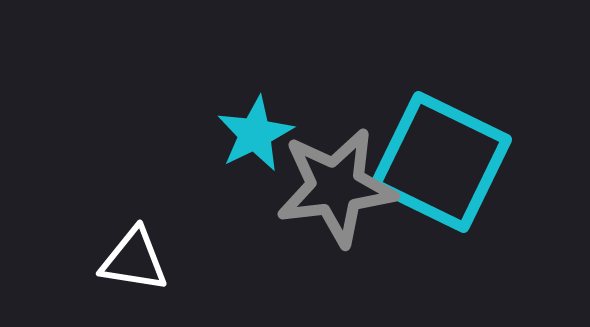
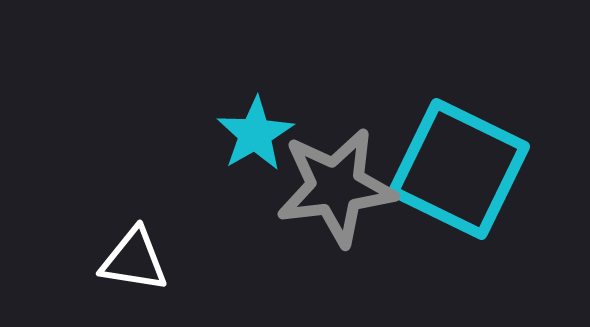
cyan star: rotated 4 degrees counterclockwise
cyan square: moved 18 px right, 7 px down
